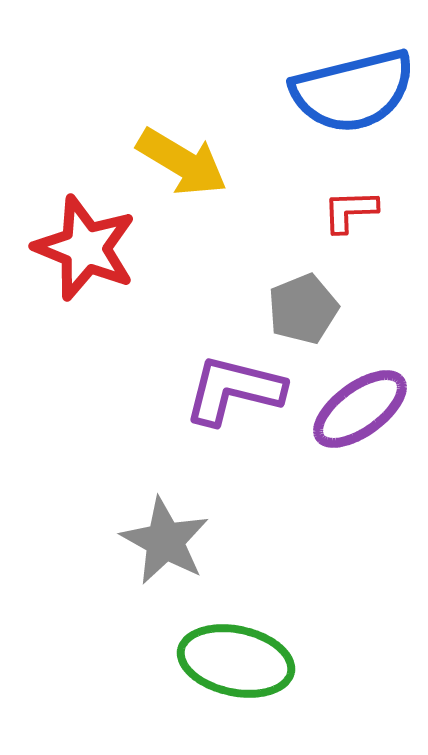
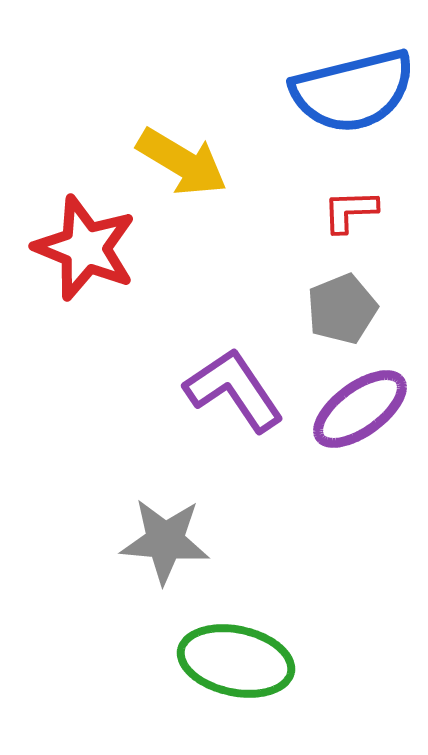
gray pentagon: moved 39 px right
purple L-shape: rotated 42 degrees clockwise
gray star: rotated 24 degrees counterclockwise
